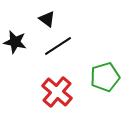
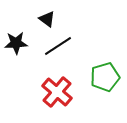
black star: moved 1 px right, 1 px down; rotated 15 degrees counterclockwise
